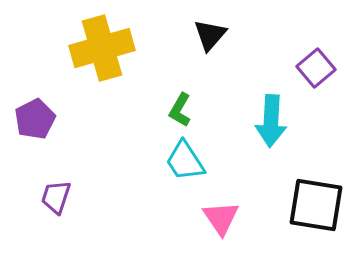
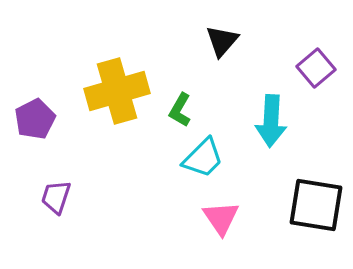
black triangle: moved 12 px right, 6 px down
yellow cross: moved 15 px right, 43 px down
cyan trapezoid: moved 18 px right, 3 px up; rotated 102 degrees counterclockwise
